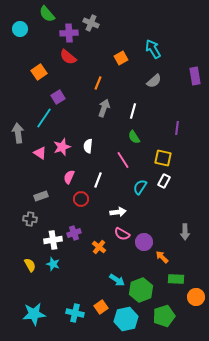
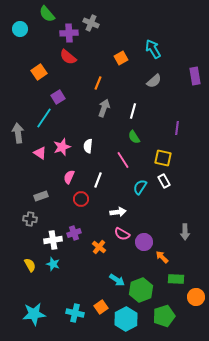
white rectangle at (164, 181): rotated 56 degrees counterclockwise
cyan hexagon at (126, 319): rotated 15 degrees counterclockwise
